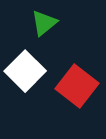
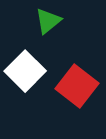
green triangle: moved 4 px right, 2 px up
